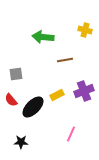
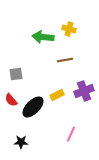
yellow cross: moved 16 px left, 1 px up
